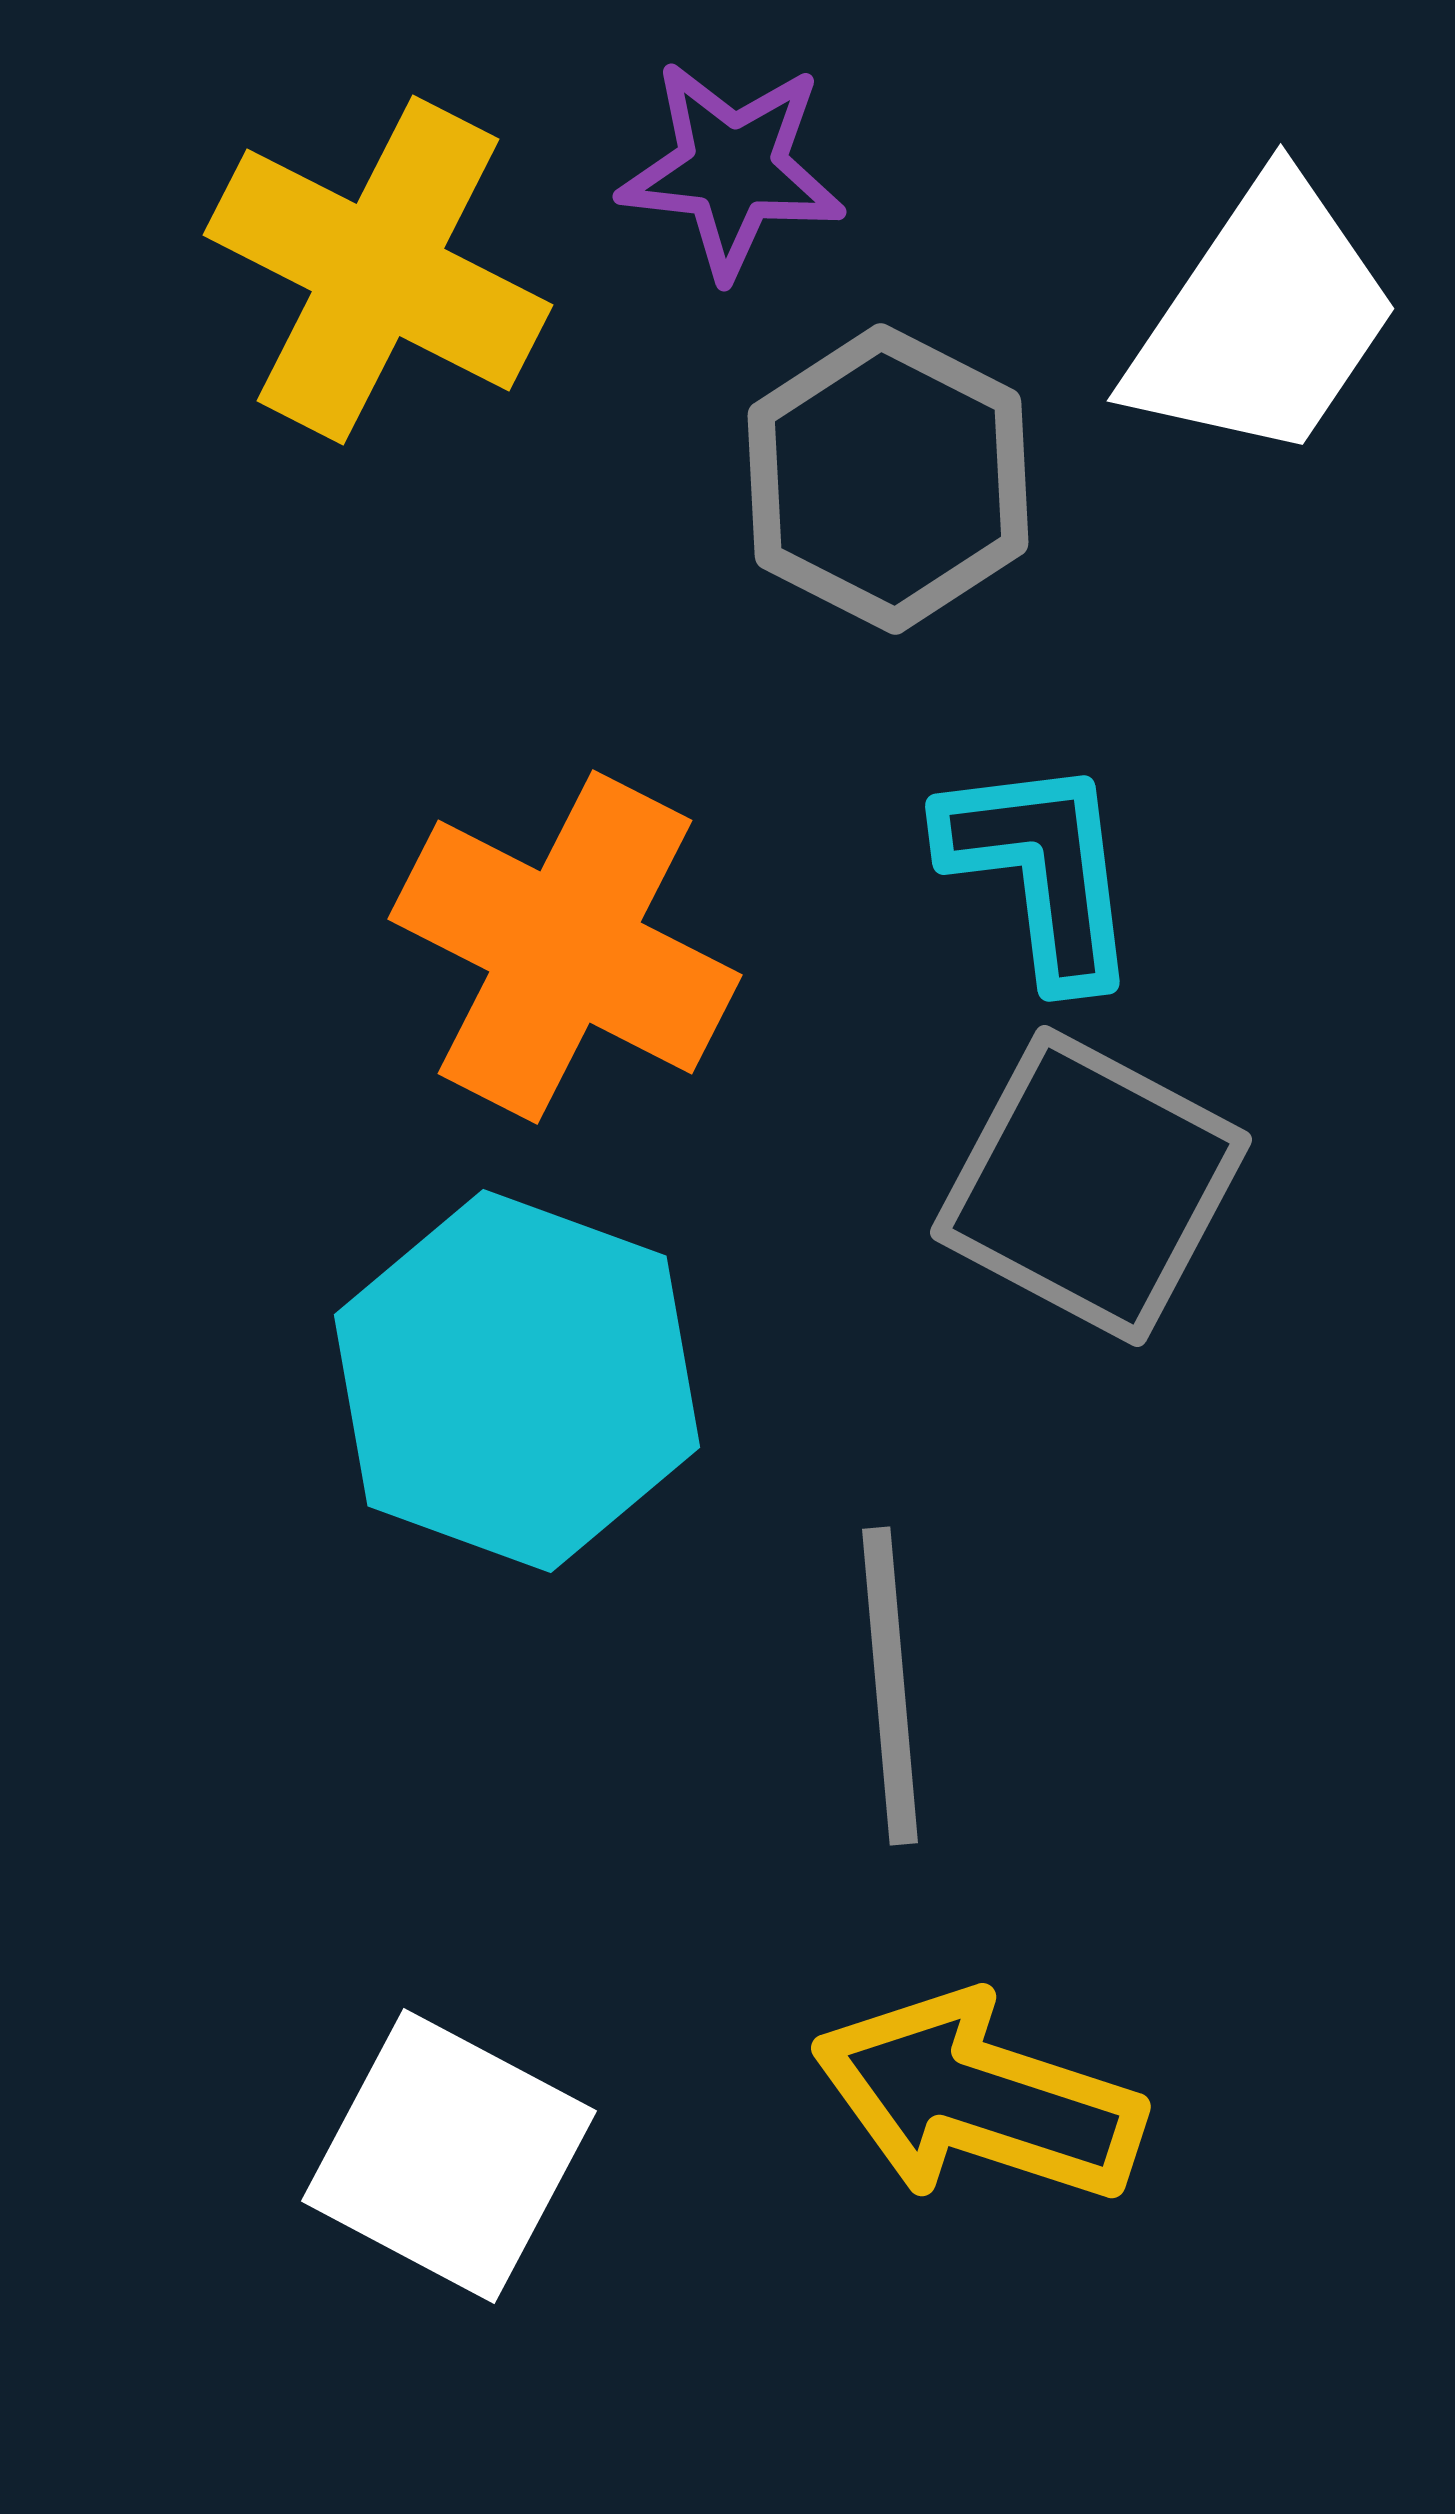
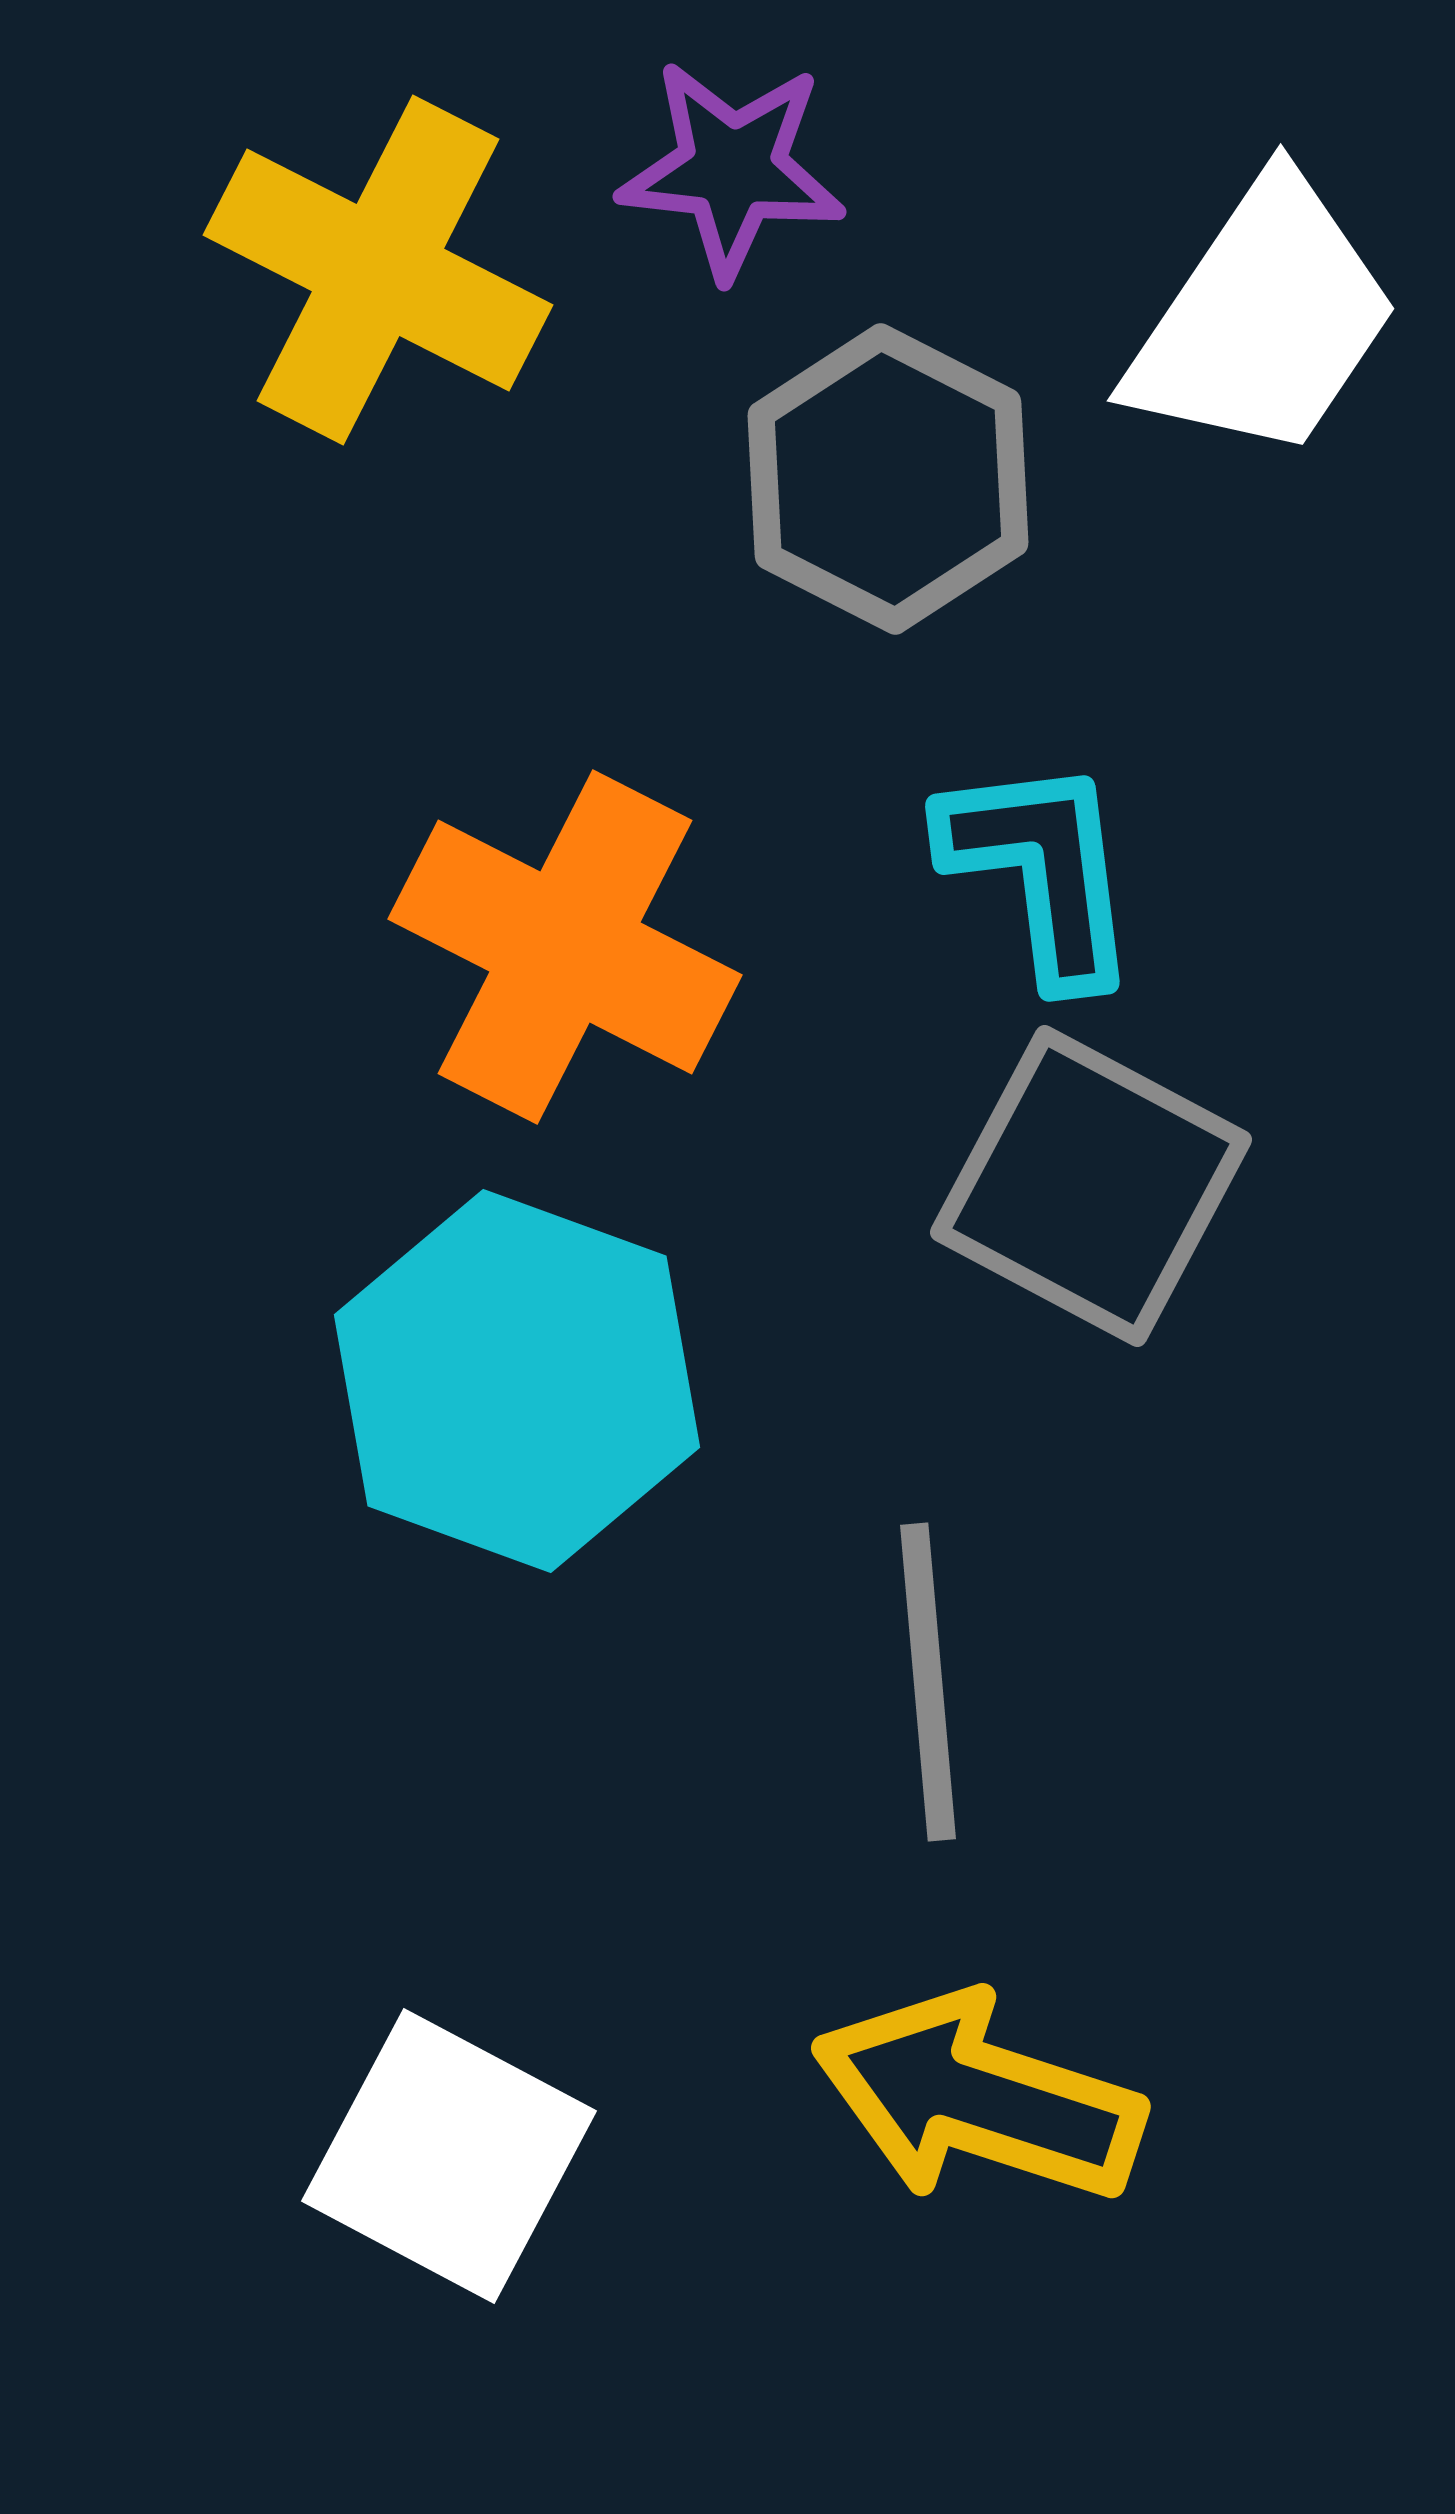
gray line: moved 38 px right, 4 px up
